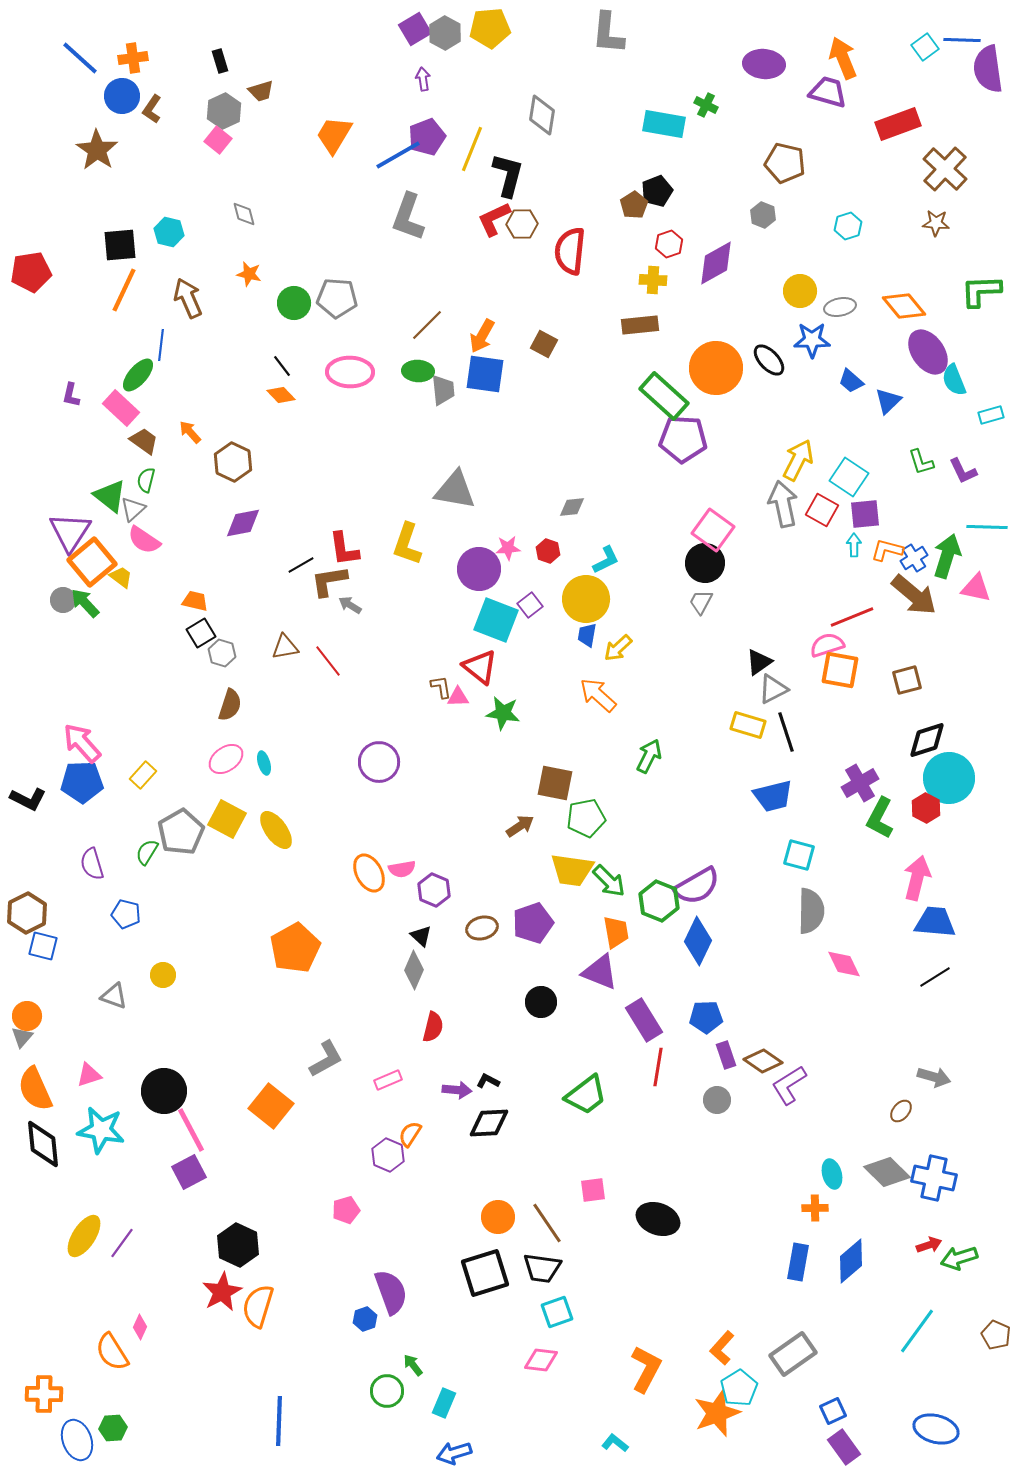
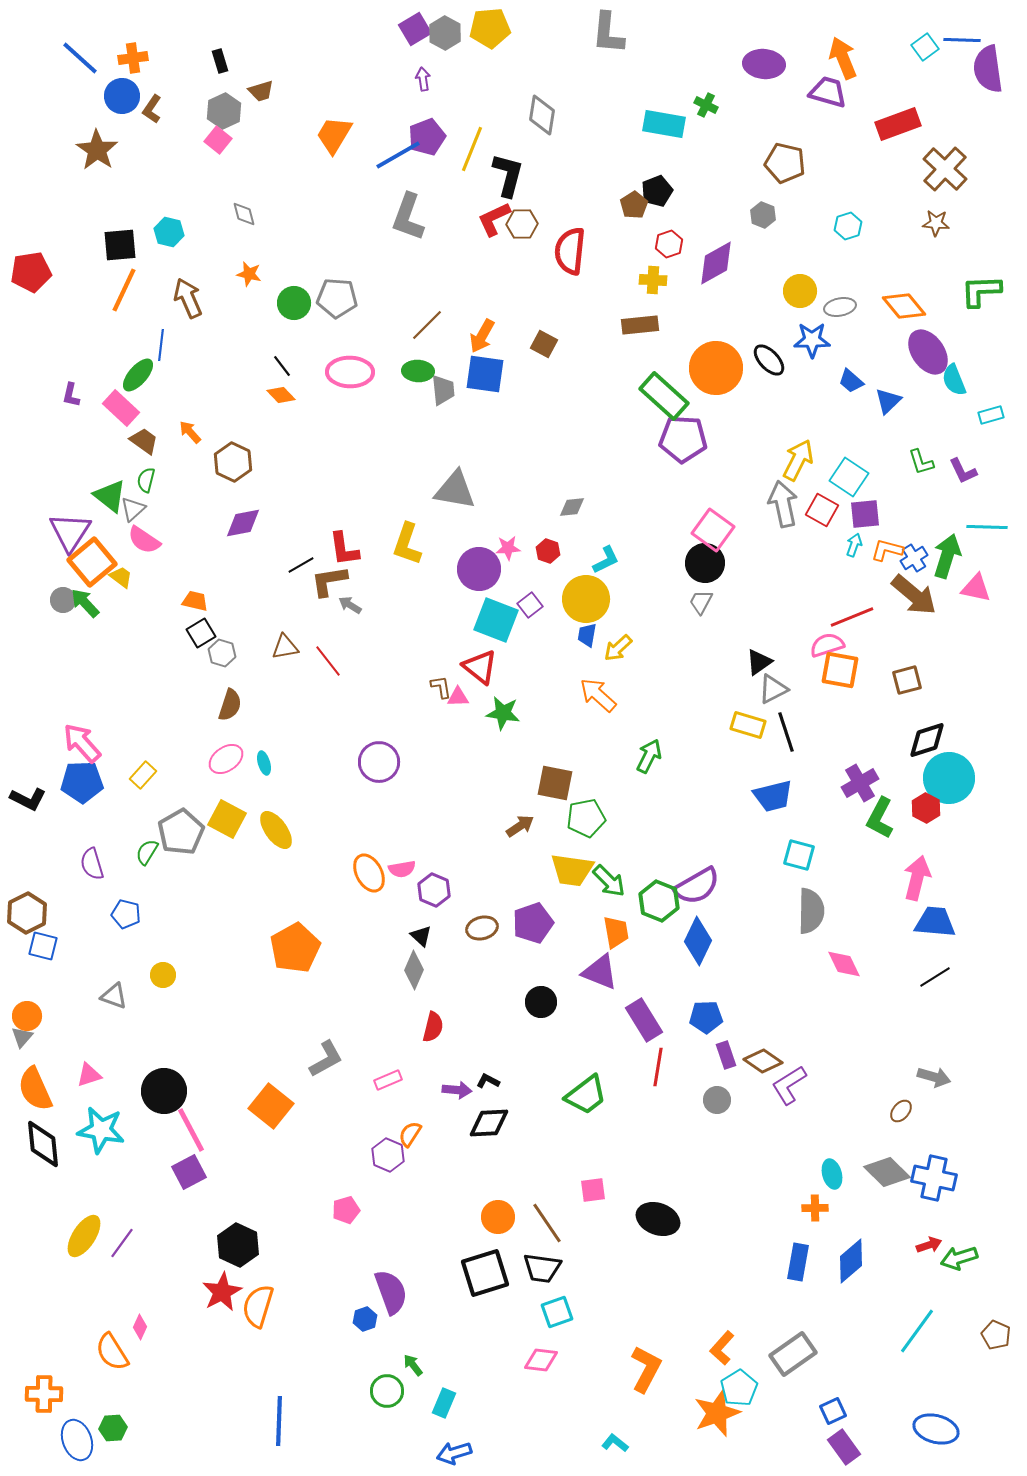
cyan arrow at (854, 545): rotated 20 degrees clockwise
